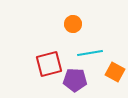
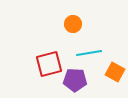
cyan line: moved 1 px left
